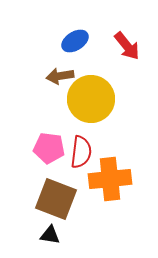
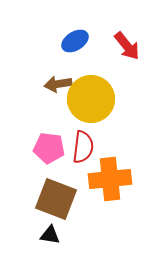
brown arrow: moved 2 px left, 8 px down
red semicircle: moved 2 px right, 5 px up
